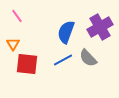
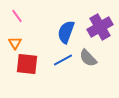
orange triangle: moved 2 px right, 1 px up
